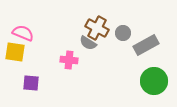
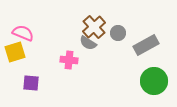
brown cross: moved 3 px left, 1 px up; rotated 20 degrees clockwise
gray circle: moved 5 px left
yellow square: rotated 25 degrees counterclockwise
